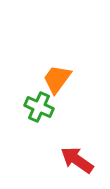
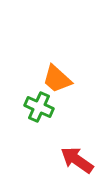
orange trapezoid: rotated 84 degrees counterclockwise
